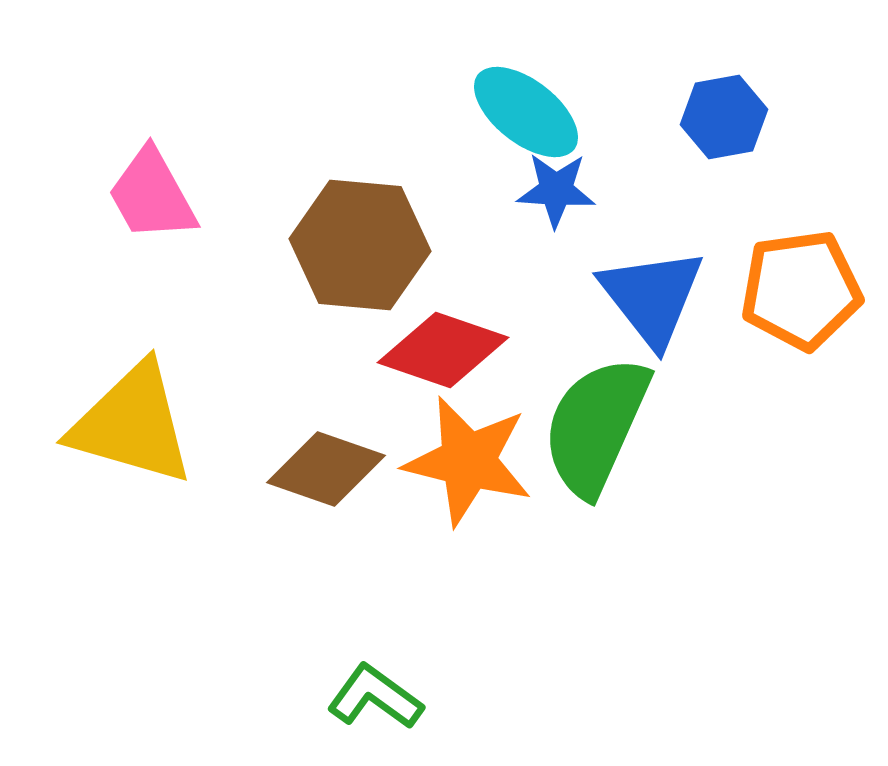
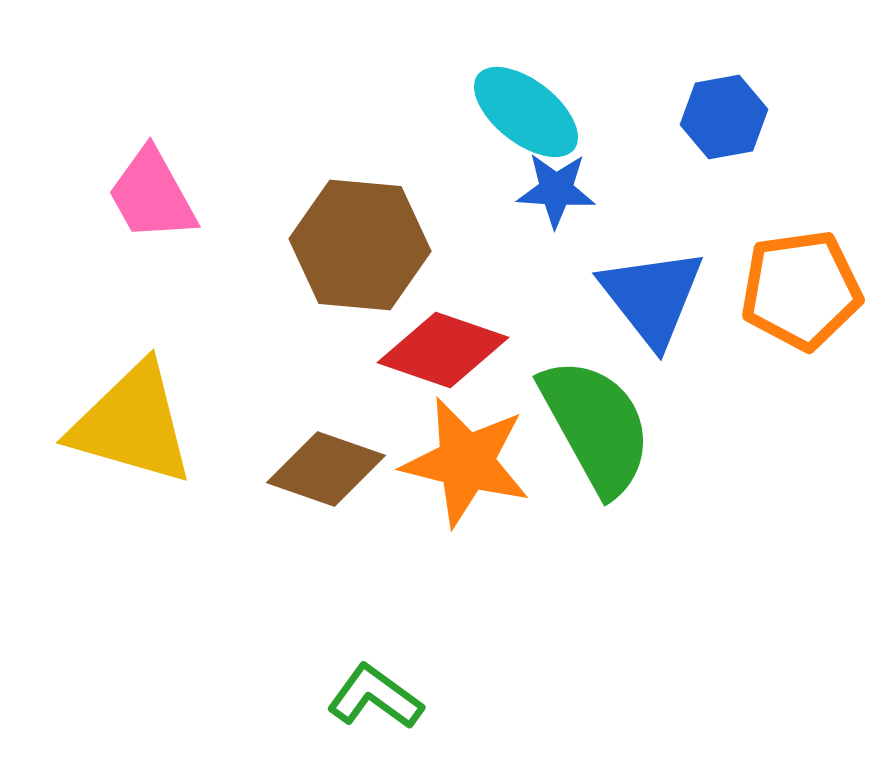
green semicircle: rotated 127 degrees clockwise
orange star: moved 2 px left, 1 px down
